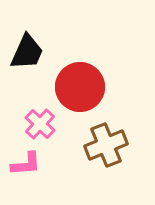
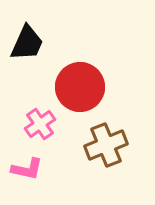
black trapezoid: moved 9 px up
pink cross: rotated 12 degrees clockwise
pink L-shape: moved 1 px right, 5 px down; rotated 16 degrees clockwise
